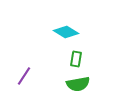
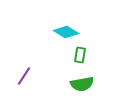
green rectangle: moved 4 px right, 4 px up
green semicircle: moved 4 px right
